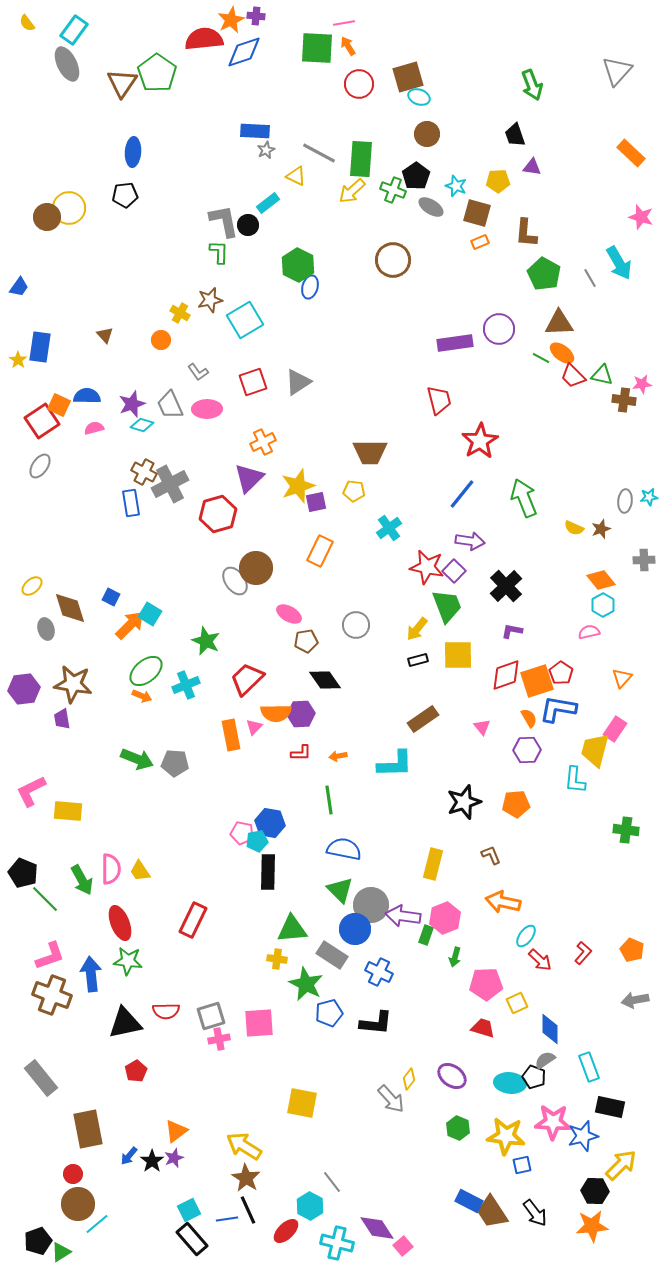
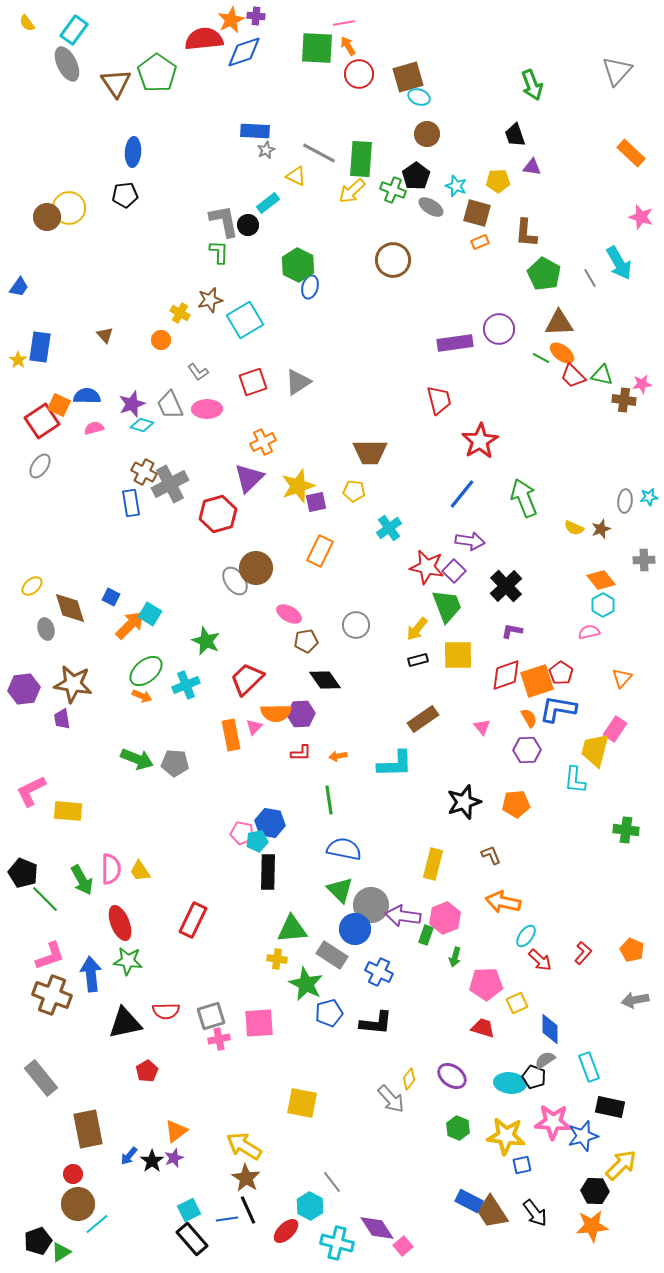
brown triangle at (122, 83): moved 6 px left; rotated 8 degrees counterclockwise
red circle at (359, 84): moved 10 px up
red pentagon at (136, 1071): moved 11 px right
